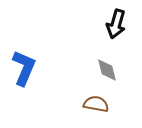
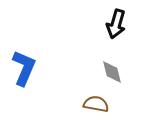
gray diamond: moved 5 px right, 2 px down
